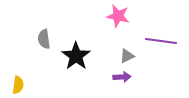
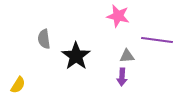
purple line: moved 4 px left, 1 px up
gray triangle: rotated 21 degrees clockwise
purple arrow: rotated 96 degrees clockwise
yellow semicircle: rotated 24 degrees clockwise
